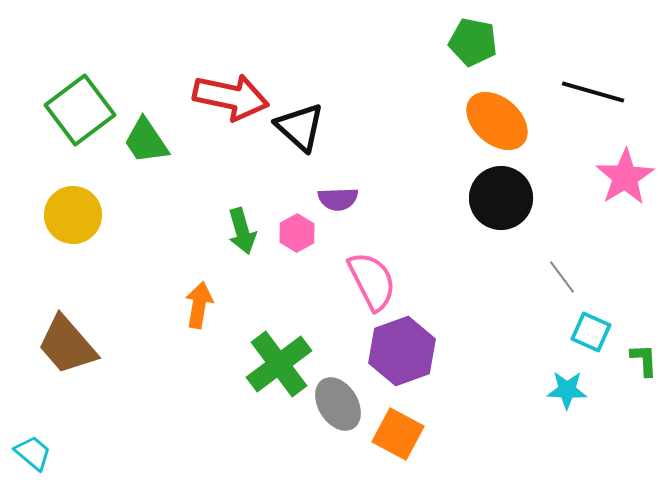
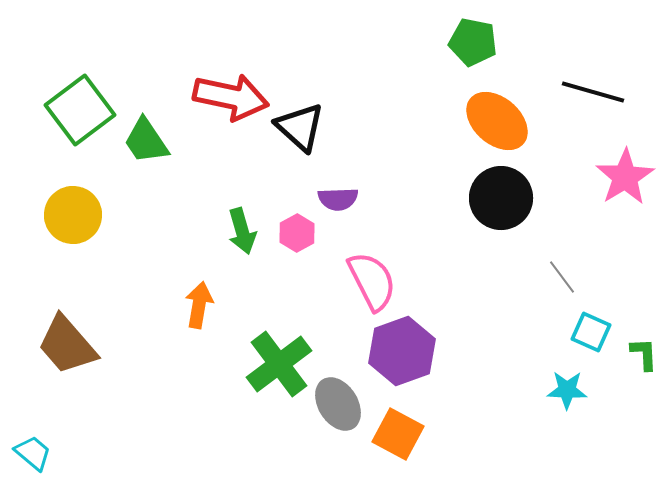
green L-shape: moved 6 px up
